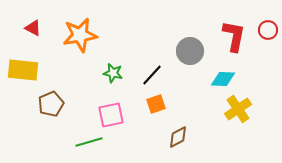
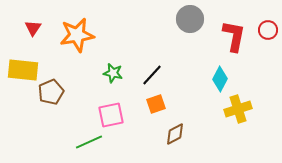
red triangle: rotated 36 degrees clockwise
orange star: moved 3 px left
gray circle: moved 32 px up
cyan diamond: moved 3 px left; rotated 65 degrees counterclockwise
brown pentagon: moved 12 px up
yellow cross: rotated 16 degrees clockwise
brown diamond: moved 3 px left, 3 px up
green line: rotated 8 degrees counterclockwise
